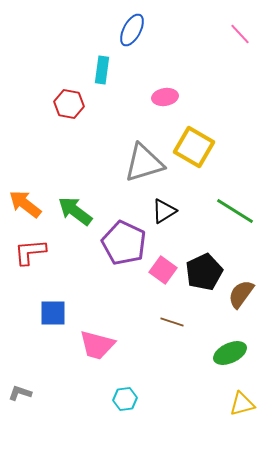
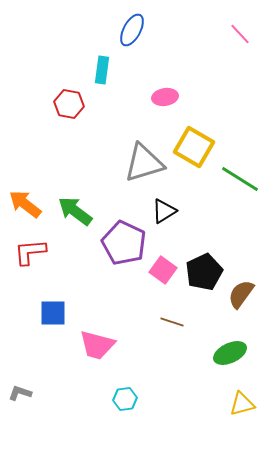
green line: moved 5 px right, 32 px up
